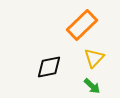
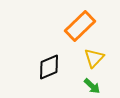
orange rectangle: moved 2 px left, 1 px down
black diamond: rotated 12 degrees counterclockwise
